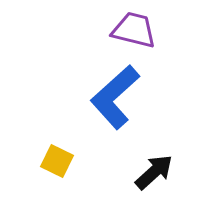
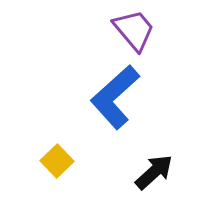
purple trapezoid: rotated 36 degrees clockwise
yellow square: rotated 20 degrees clockwise
